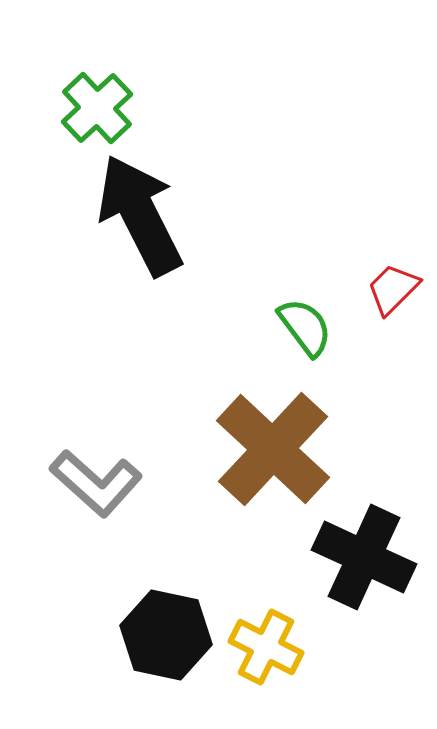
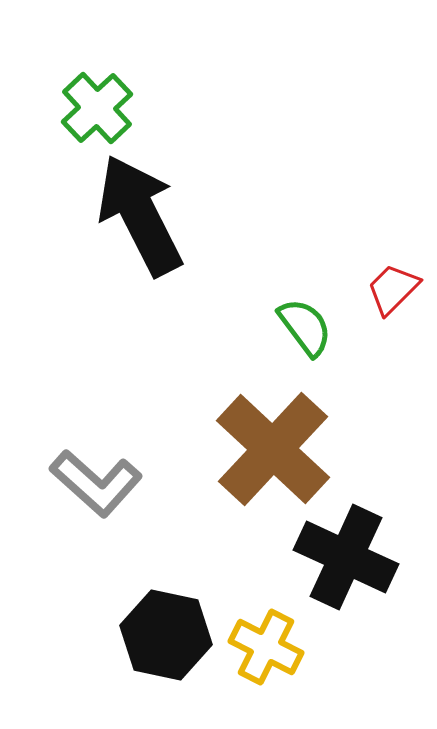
black cross: moved 18 px left
